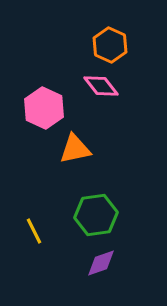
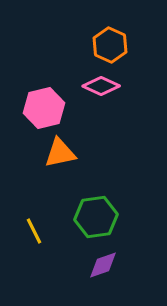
pink diamond: rotated 27 degrees counterclockwise
pink hexagon: rotated 21 degrees clockwise
orange triangle: moved 15 px left, 4 px down
green hexagon: moved 2 px down
purple diamond: moved 2 px right, 2 px down
